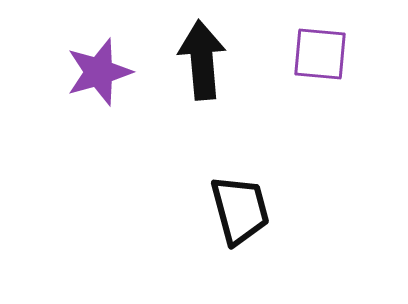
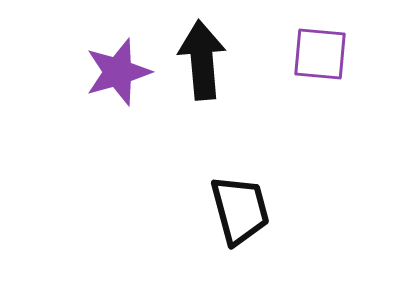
purple star: moved 19 px right
